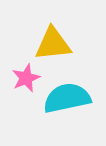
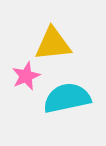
pink star: moved 2 px up
